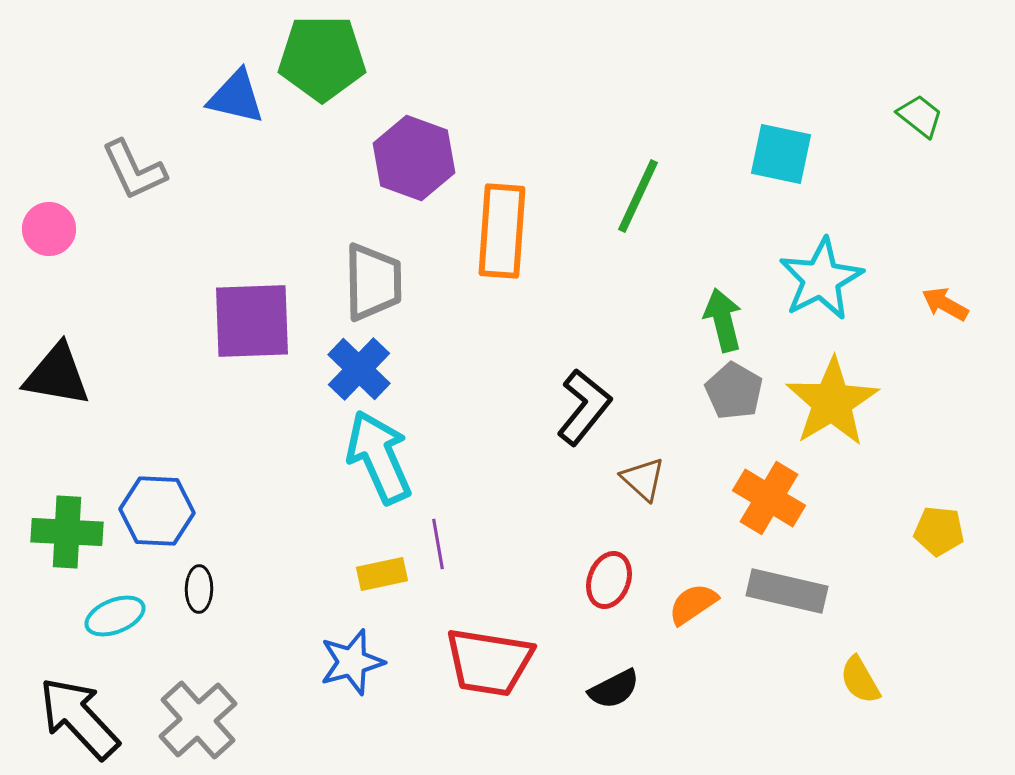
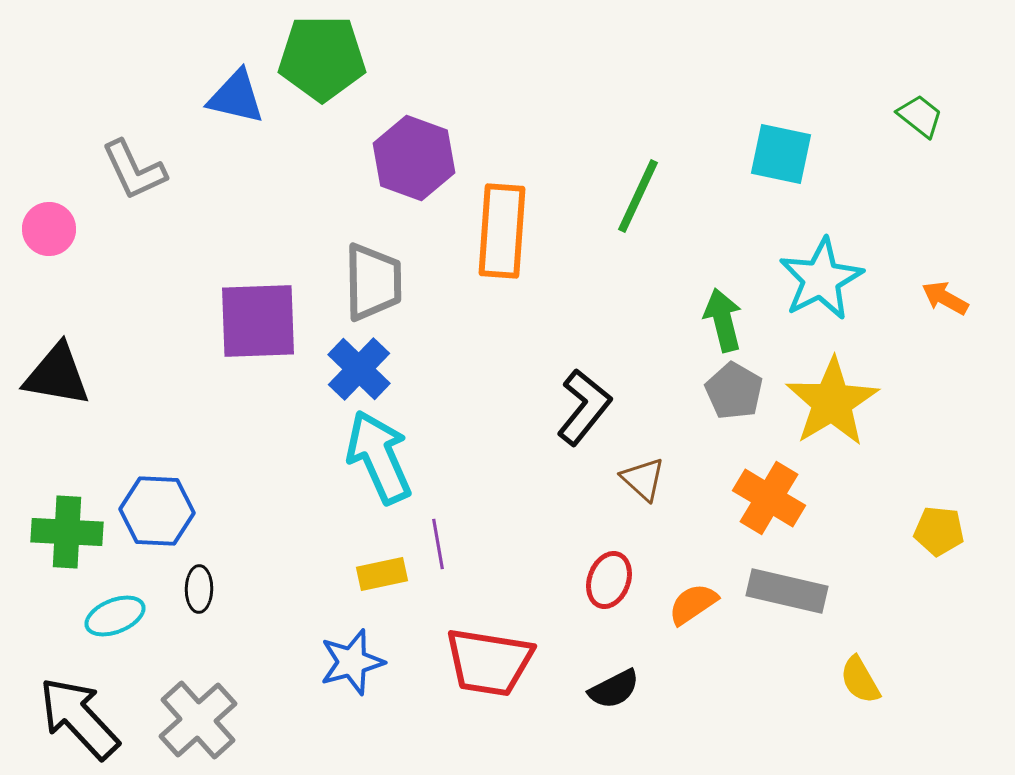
orange arrow: moved 6 px up
purple square: moved 6 px right
